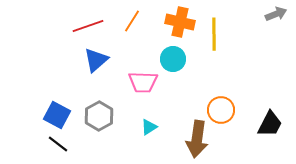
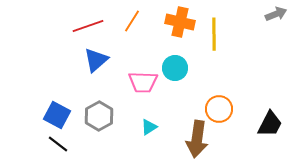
cyan circle: moved 2 px right, 9 px down
orange circle: moved 2 px left, 1 px up
